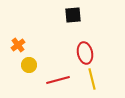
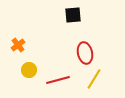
yellow circle: moved 5 px down
yellow line: moved 2 px right; rotated 45 degrees clockwise
